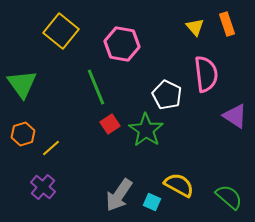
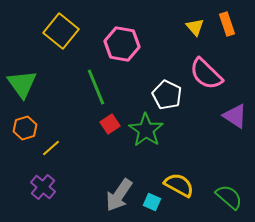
pink semicircle: rotated 141 degrees clockwise
orange hexagon: moved 2 px right, 6 px up
